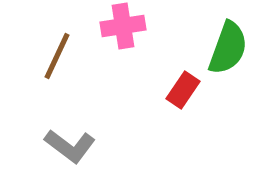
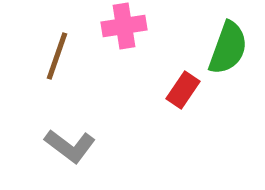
pink cross: moved 1 px right
brown line: rotated 6 degrees counterclockwise
